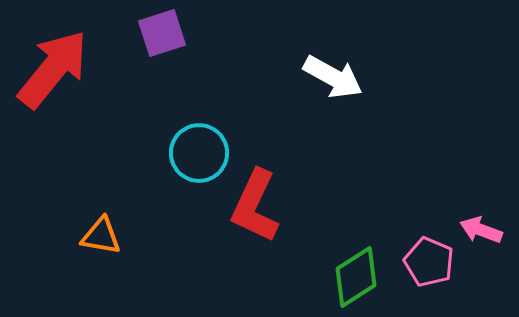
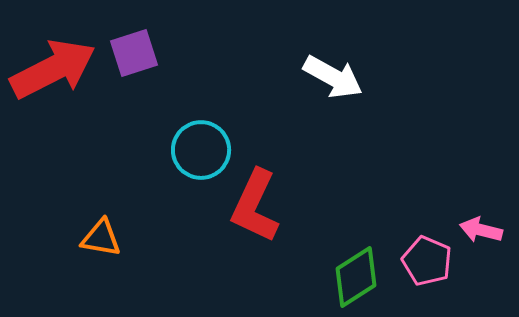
purple square: moved 28 px left, 20 px down
red arrow: rotated 24 degrees clockwise
cyan circle: moved 2 px right, 3 px up
pink arrow: rotated 6 degrees counterclockwise
orange triangle: moved 2 px down
pink pentagon: moved 2 px left, 1 px up
